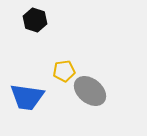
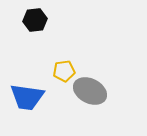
black hexagon: rotated 25 degrees counterclockwise
gray ellipse: rotated 12 degrees counterclockwise
